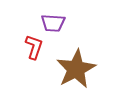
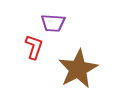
brown star: moved 2 px right
